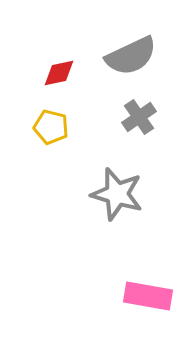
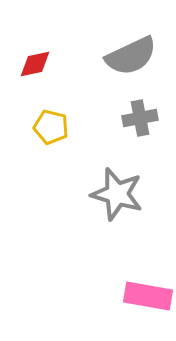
red diamond: moved 24 px left, 9 px up
gray cross: moved 1 px right, 1 px down; rotated 24 degrees clockwise
